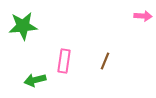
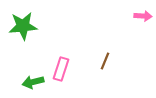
pink rectangle: moved 3 px left, 8 px down; rotated 10 degrees clockwise
green arrow: moved 2 px left, 2 px down
